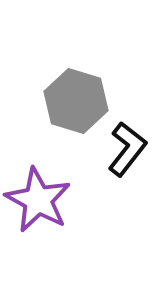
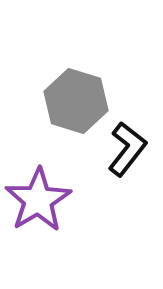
purple star: rotated 12 degrees clockwise
